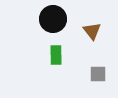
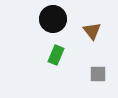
green rectangle: rotated 24 degrees clockwise
